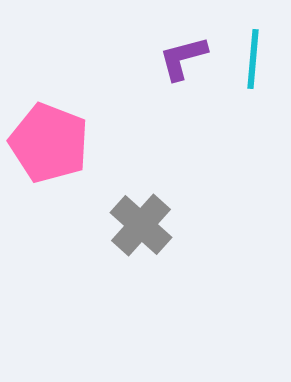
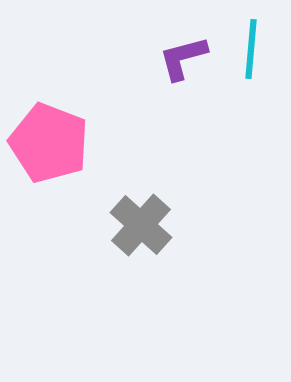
cyan line: moved 2 px left, 10 px up
